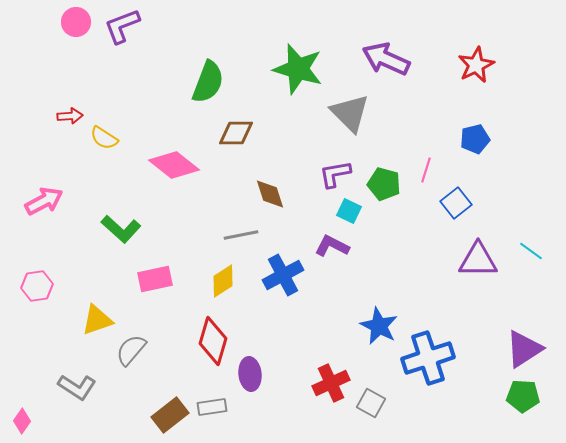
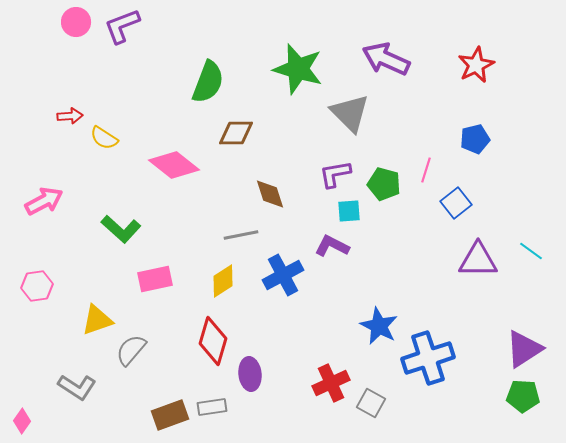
cyan square at (349, 211): rotated 30 degrees counterclockwise
brown rectangle at (170, 415): rotated 18 degrees clockwise
